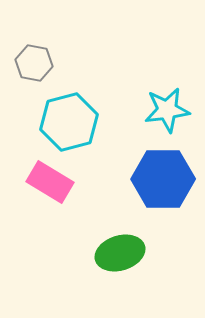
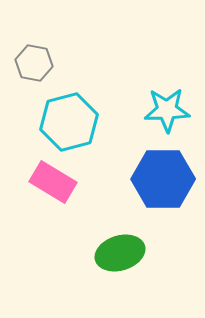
cyan star: rotated 6 degrees clockwise
pink rectangle: moved 3 px right
